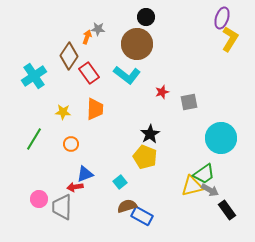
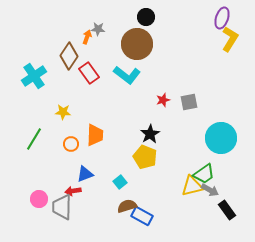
red star: moved 1 px right, 8 px down
orange trapezoid: moved 26 px down
red arrow: moved 2 px left, 4 px down
